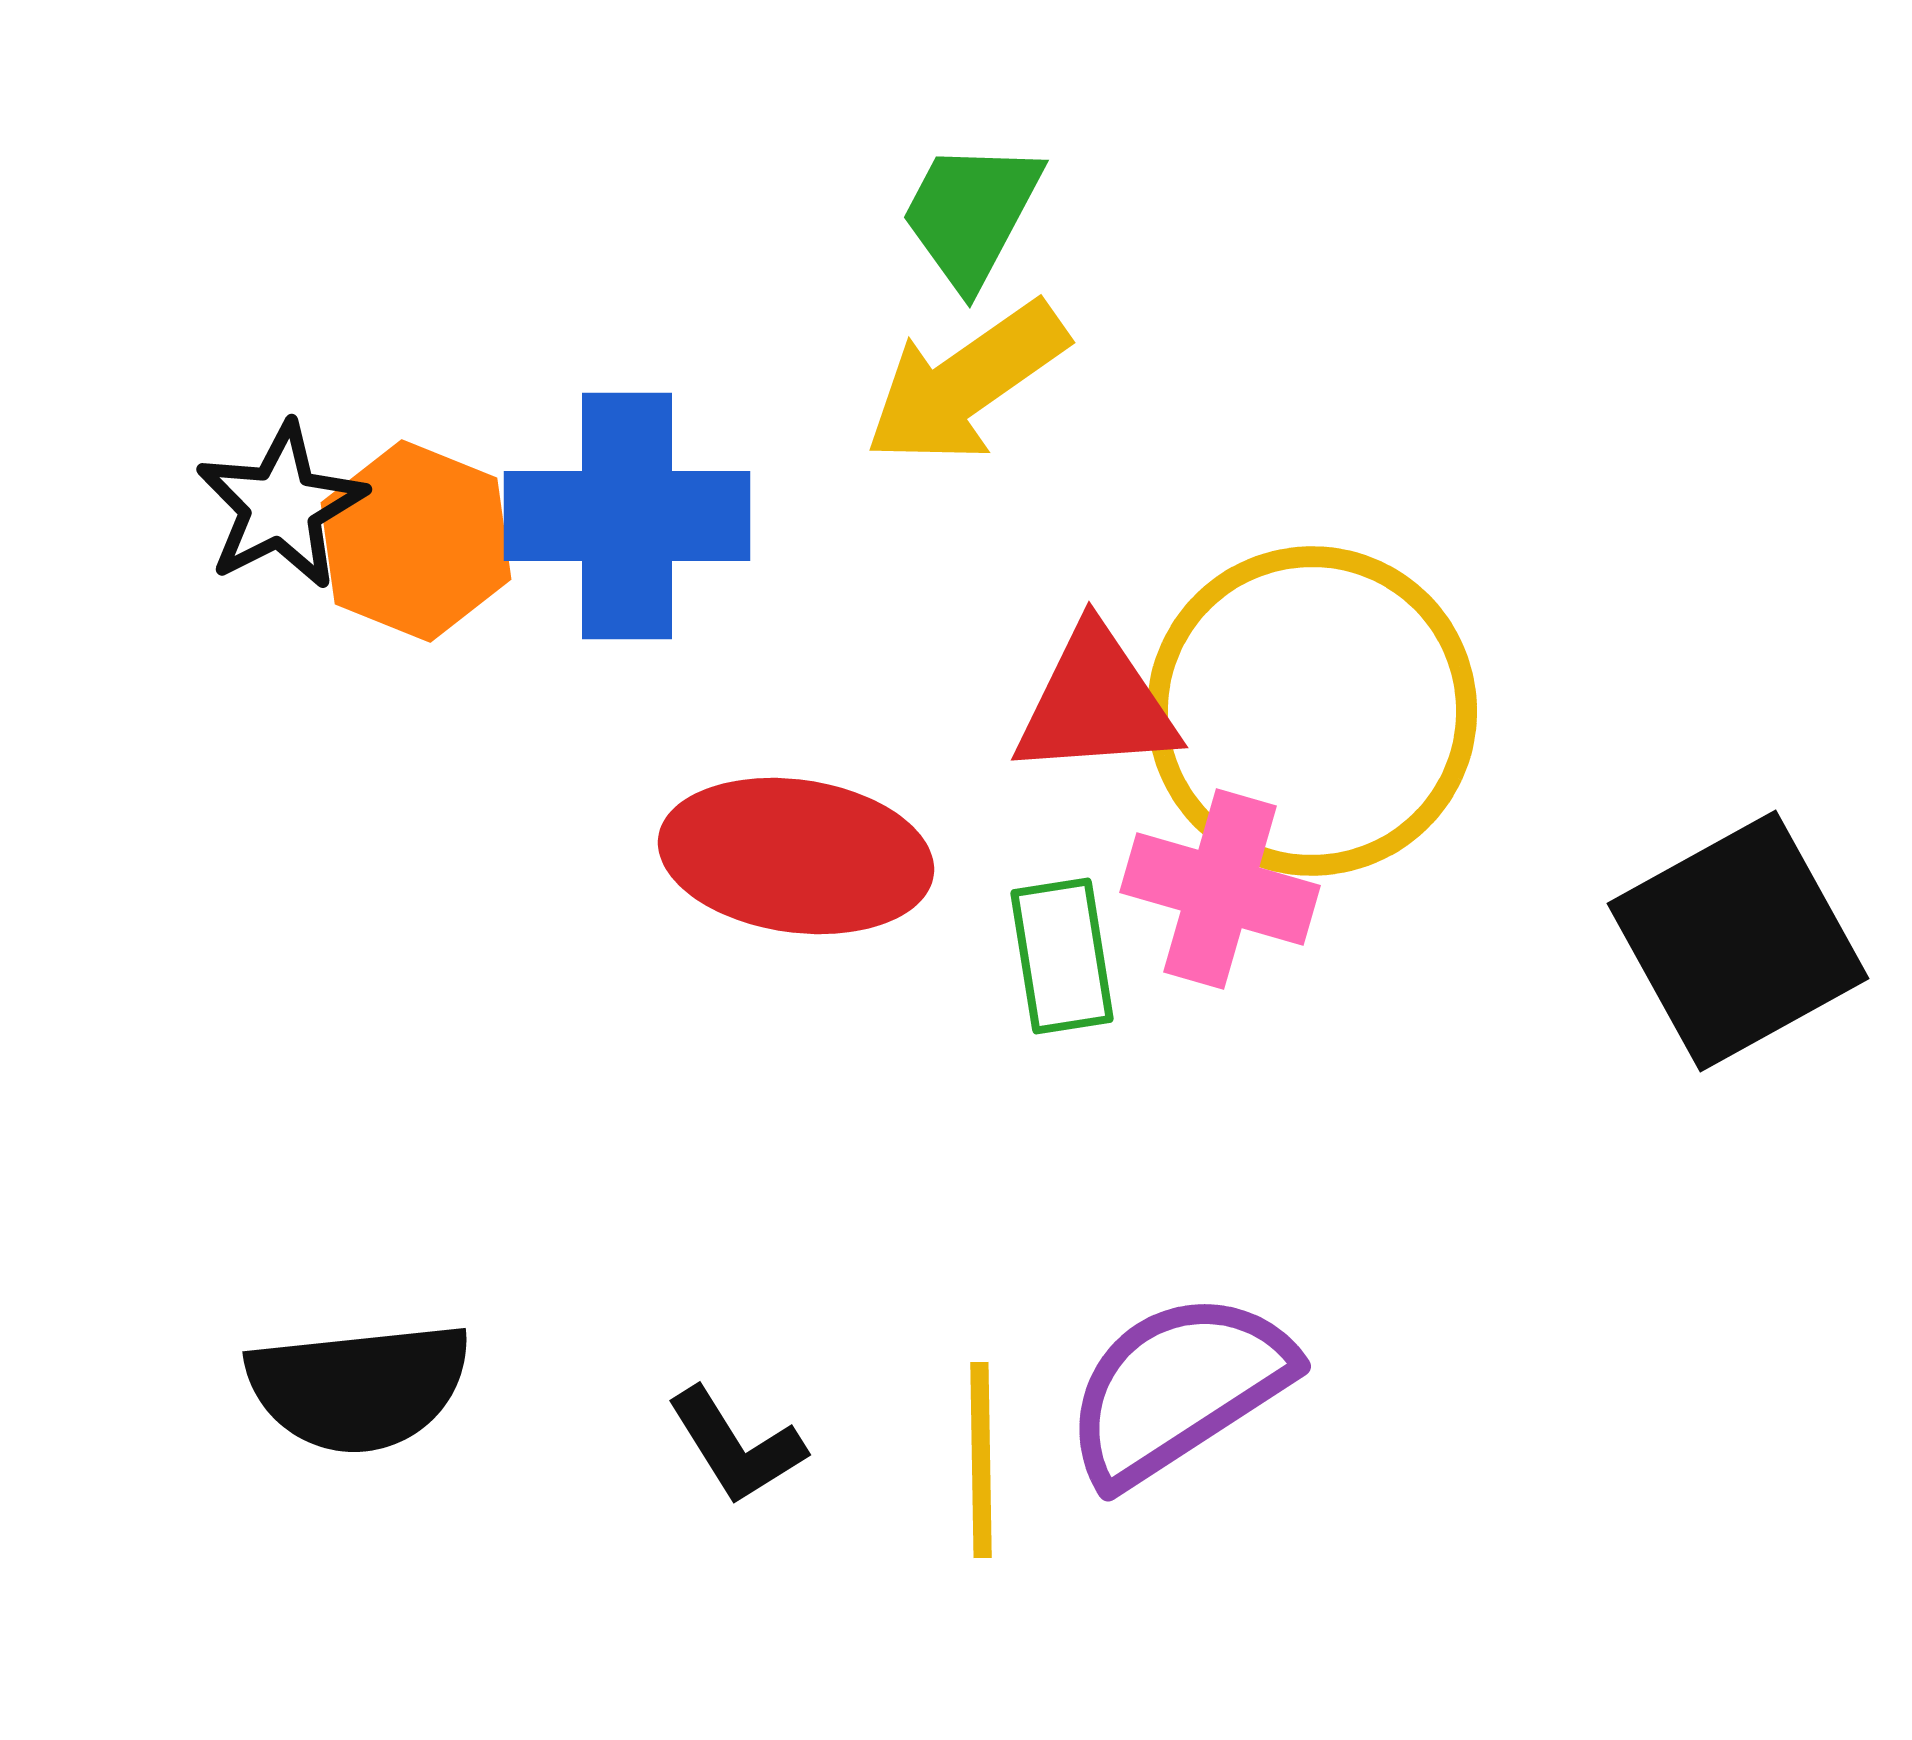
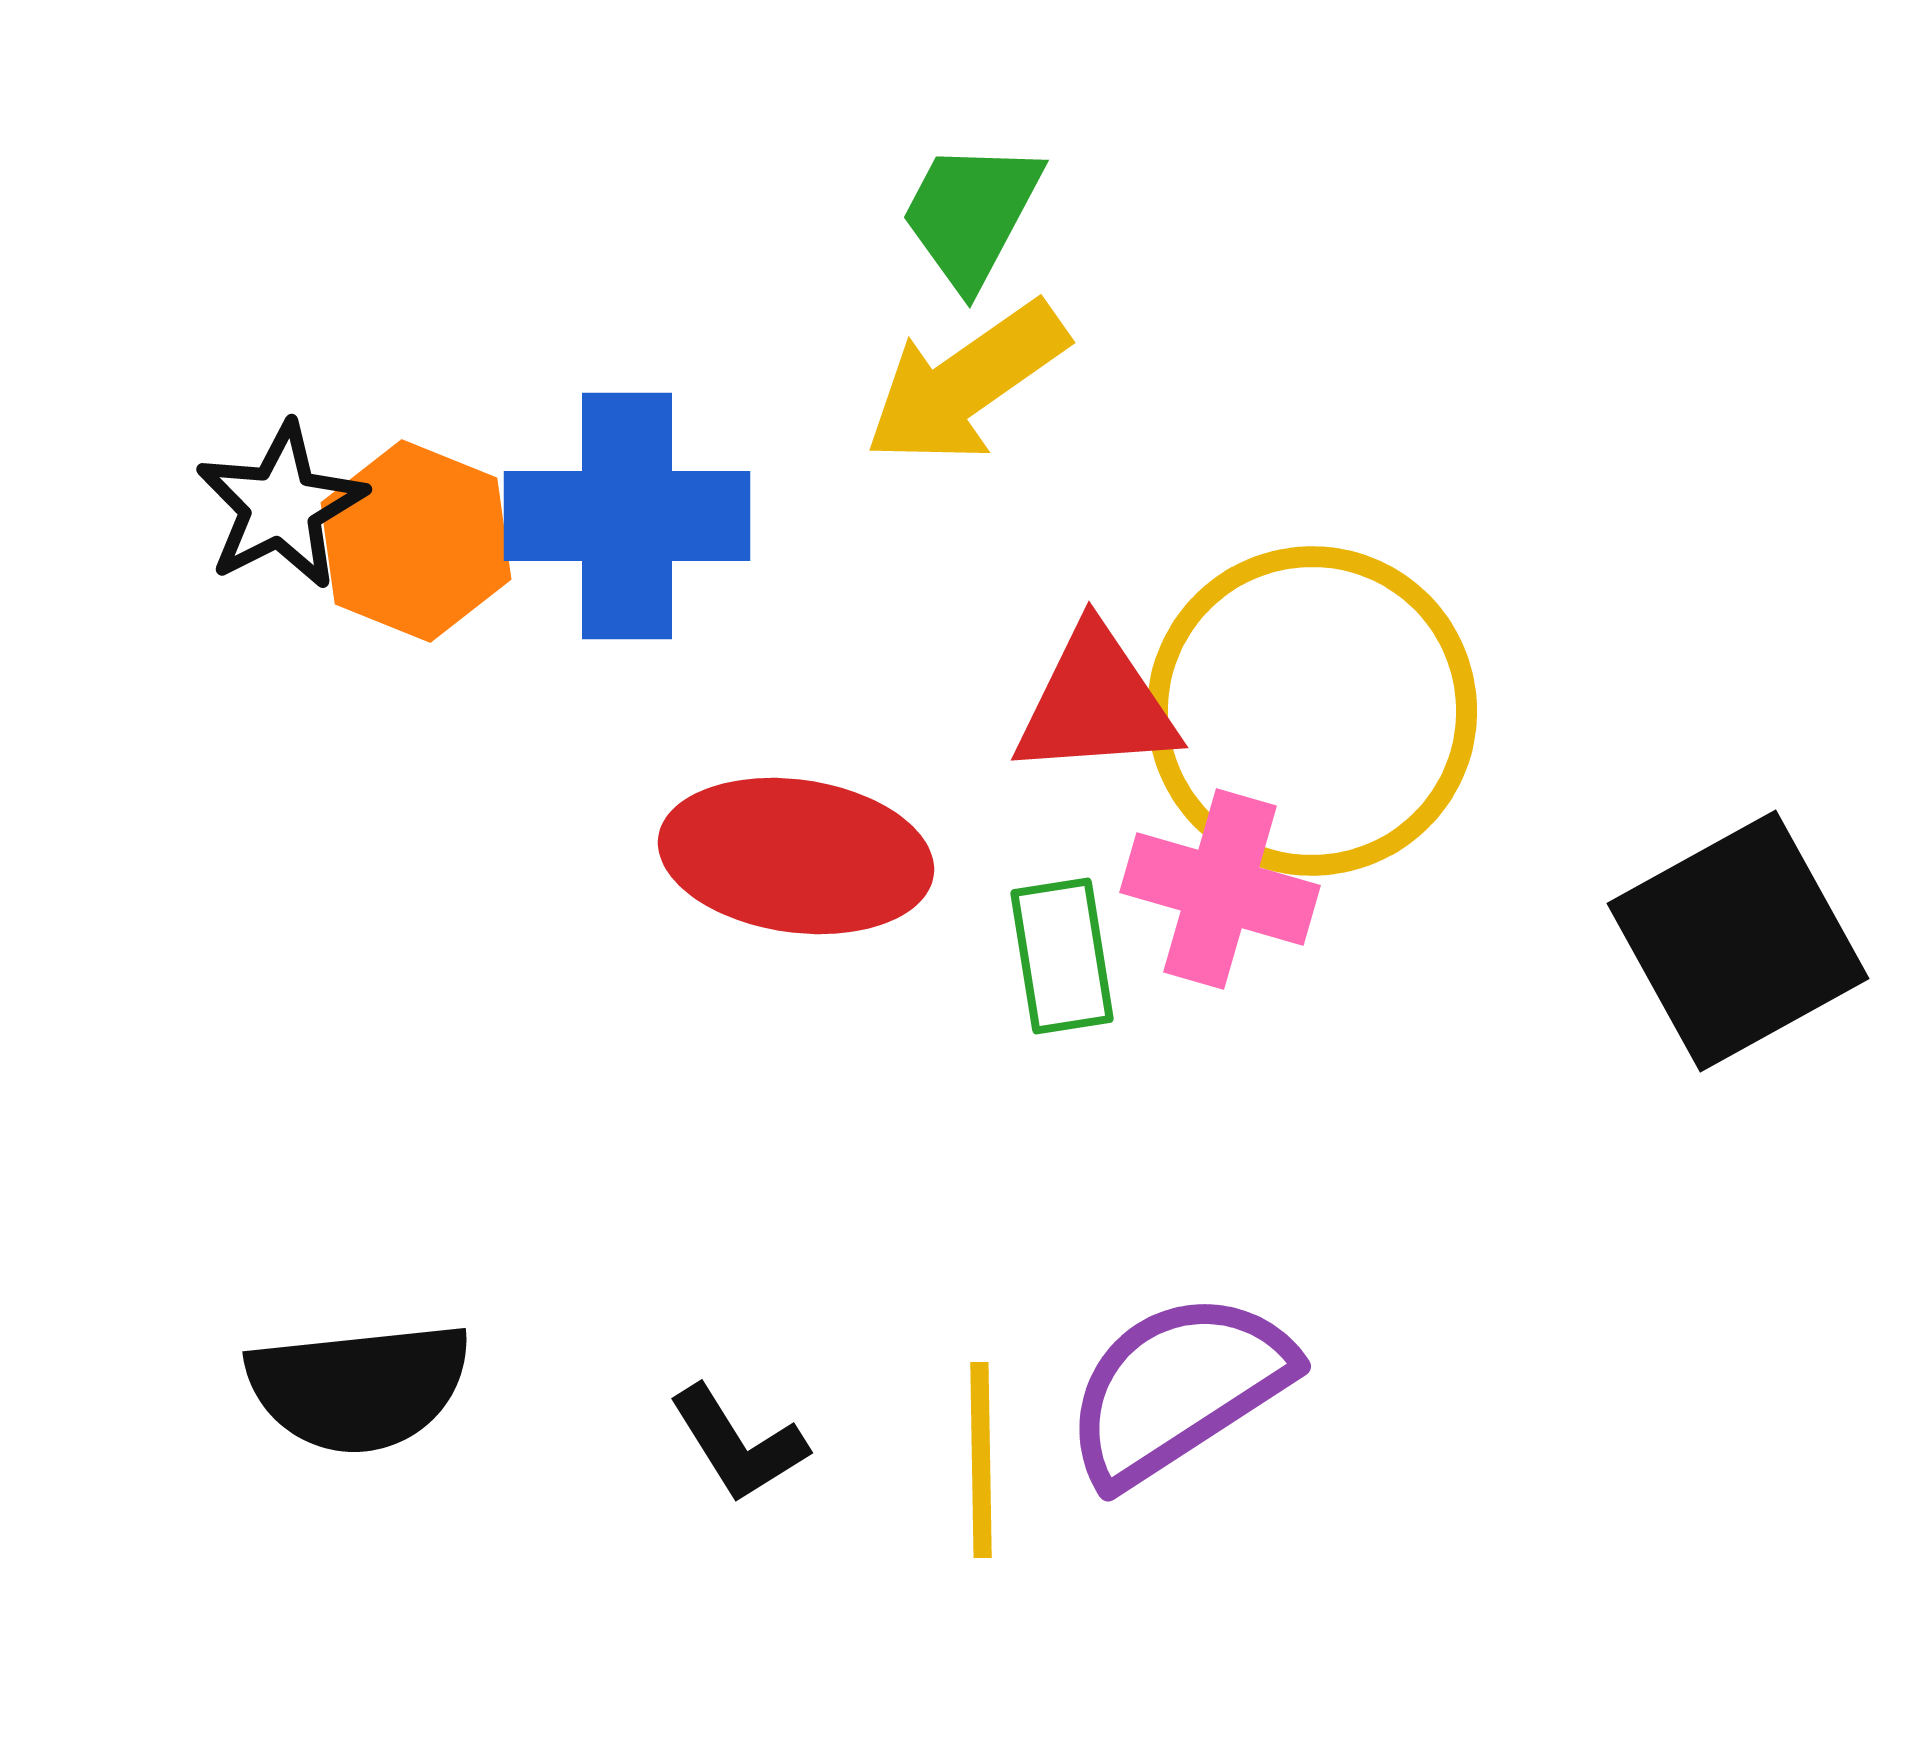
black L-shape: moved 2 px right, 2 px up
